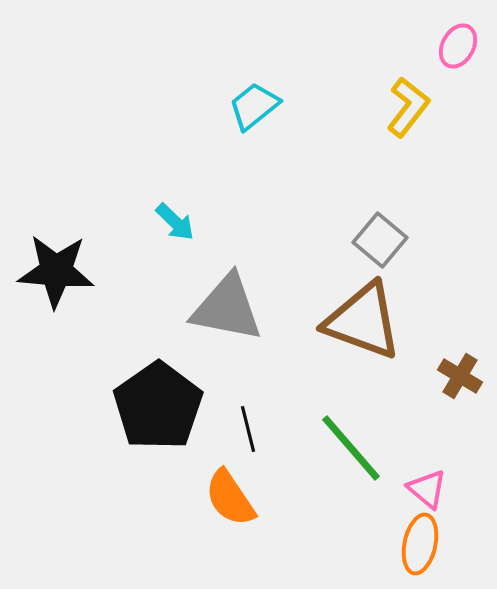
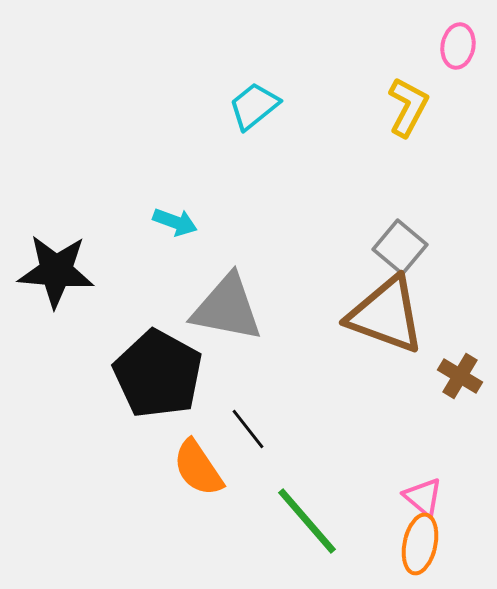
pink ellipse: rotated 18 degrees counterclockwise
yellow L-shape: rotated 10 degrees counterclockwise
cyan arrow: rotated 24 degrees counterclockwise
gray square: moved 20 px right, 7 px down
brown triangle: moved 23 px right, 6 px up
black pentagon: moved 32 px up; rotated 8 degrees counterclockwise
black line: rotated 24 degrees counterclockwise
green line: moved 44 px left, 73 px down
pink triangle: moved 4 px left, 8 px down
orange semicircle: moved 32 px left, 30 px up
